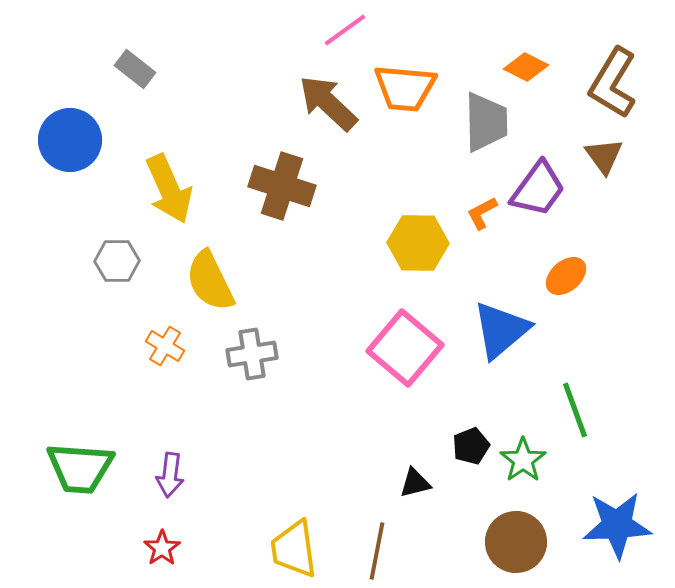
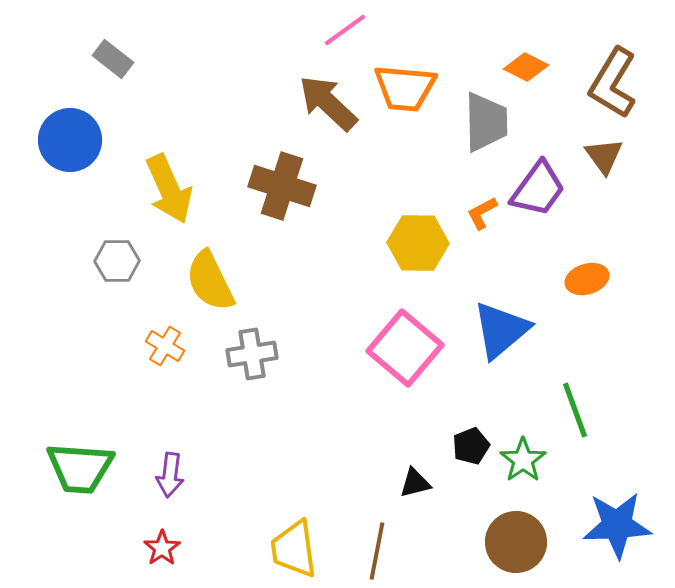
gray rectangle: moved 22 px left, 10 px up
orange ellipse: moved 21 px right, 3 px down; rotated 24 degrees clockwise
